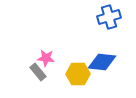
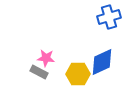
blue diamond: rotated 32 degrees counterclockwise
gray rectangle: moved 1 px right; rotated 24 degrees counterclockwise
